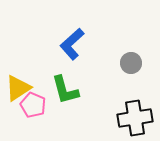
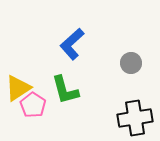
pink pentagon: rotated 10 degrees clockwise
